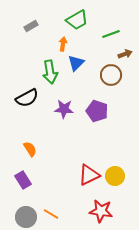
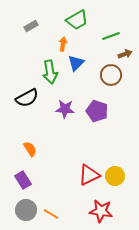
green line: moved 2 px down
purple star: moved 1 px right
gray circle: moved 7 px up
